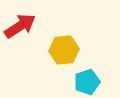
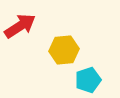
cyan pentagon: moved 1 px right, 2 px up
